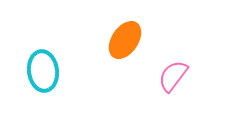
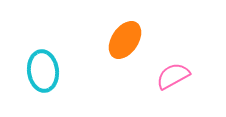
pink semicircle: rotated 24 degrees clockwise
